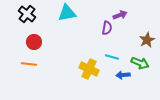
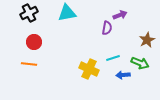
black cross: moved 2 px right, 1 px up; rotated 24 degrees clockwise
cyan line: moved 1 px right, 1 px down; rotated 32 degrees counterclockwise
